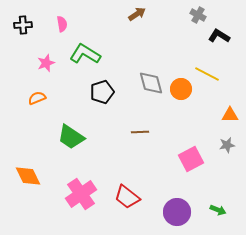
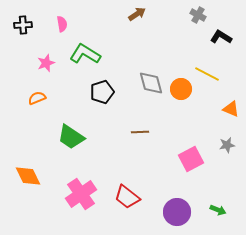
black L-shape: moved 2 px right, 1 px down
orange triangle: moved 1 px right, 6 px up; rotated 24 degrees clockwise
